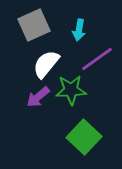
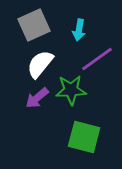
white semicircle: moved 6 px left
purple arrow: moved 1 px left, 1 px down
green square: rotated 28 degrees counterclockwise
